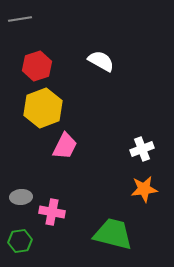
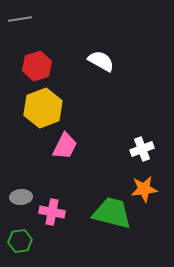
green trapezoid: moved 1 px left, 21 px up
